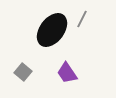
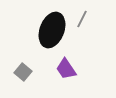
black ellipse: rotated 16 degrees counterclockwise
purple trapezoid: moved 1 px left, 4 px up
